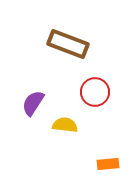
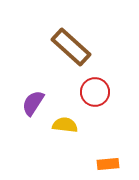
brown rectangle: moved 3 px right, 3 px down; rotated 21 degrees clockwise
